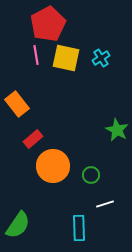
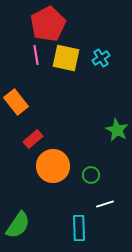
orange rectangle: moved 1 px left, 2 px up
